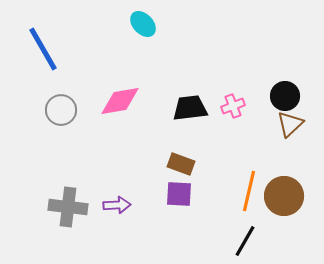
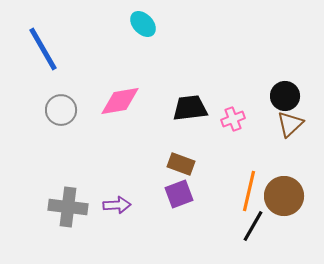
pink cross: moved 13 px down
purple square: rotated 24 degrees counterclockwise
black line: moved 8 px right, 15 px up
